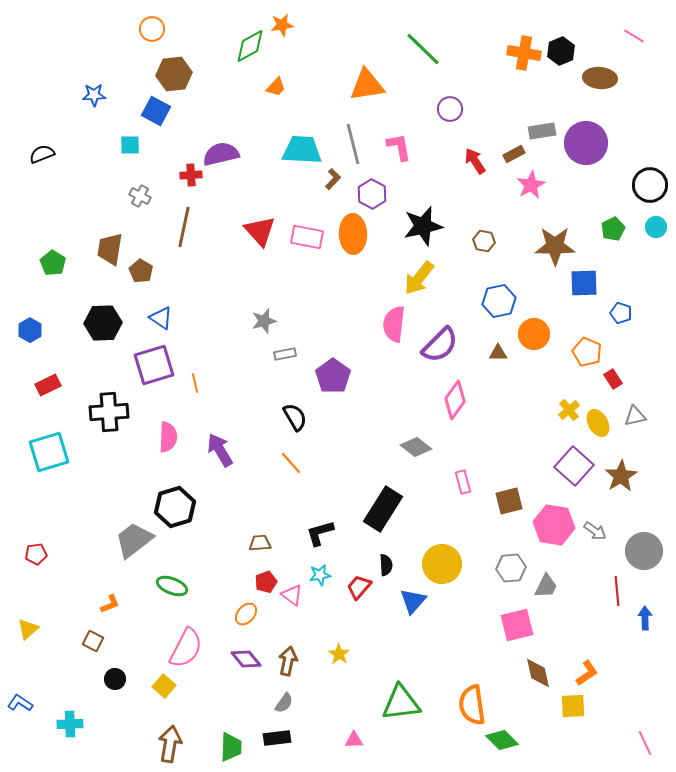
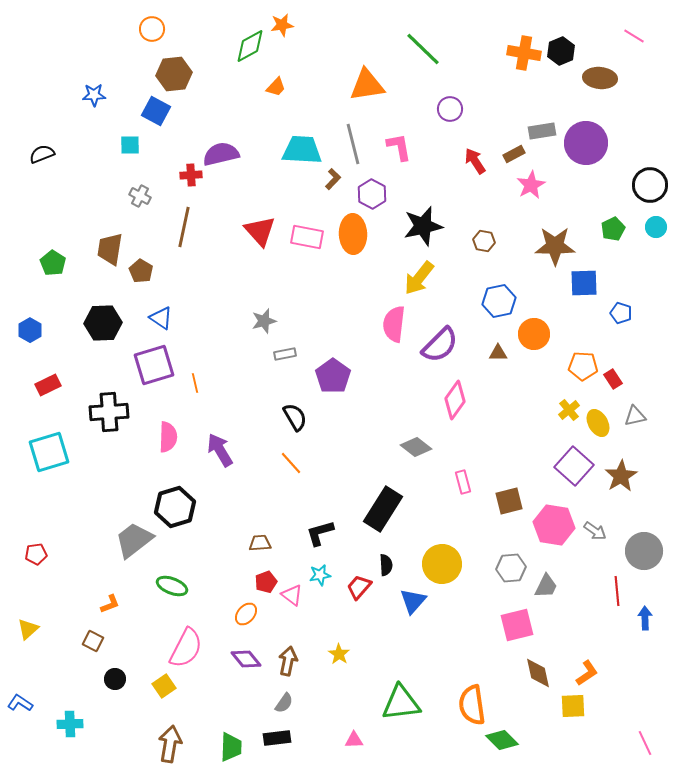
orange pentagon at (587, 352): moved 4 px left, 14 px down; rotated 20 degrees counterclockwise
yellow square at (164, 686): rotated 15 degrees clockwise
